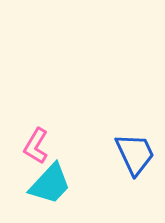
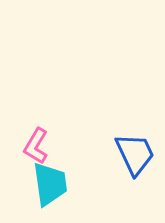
cyan trapezoid: rotated 51 degrees counterclockwise
